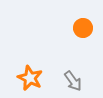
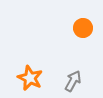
gray arrow: rotated 115 degrees counterclockwise
